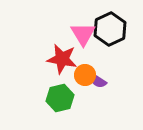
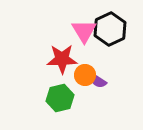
pink triangle: moved 1 px right, 3 px up
red star: rotated 12 degrees counterclockwise
